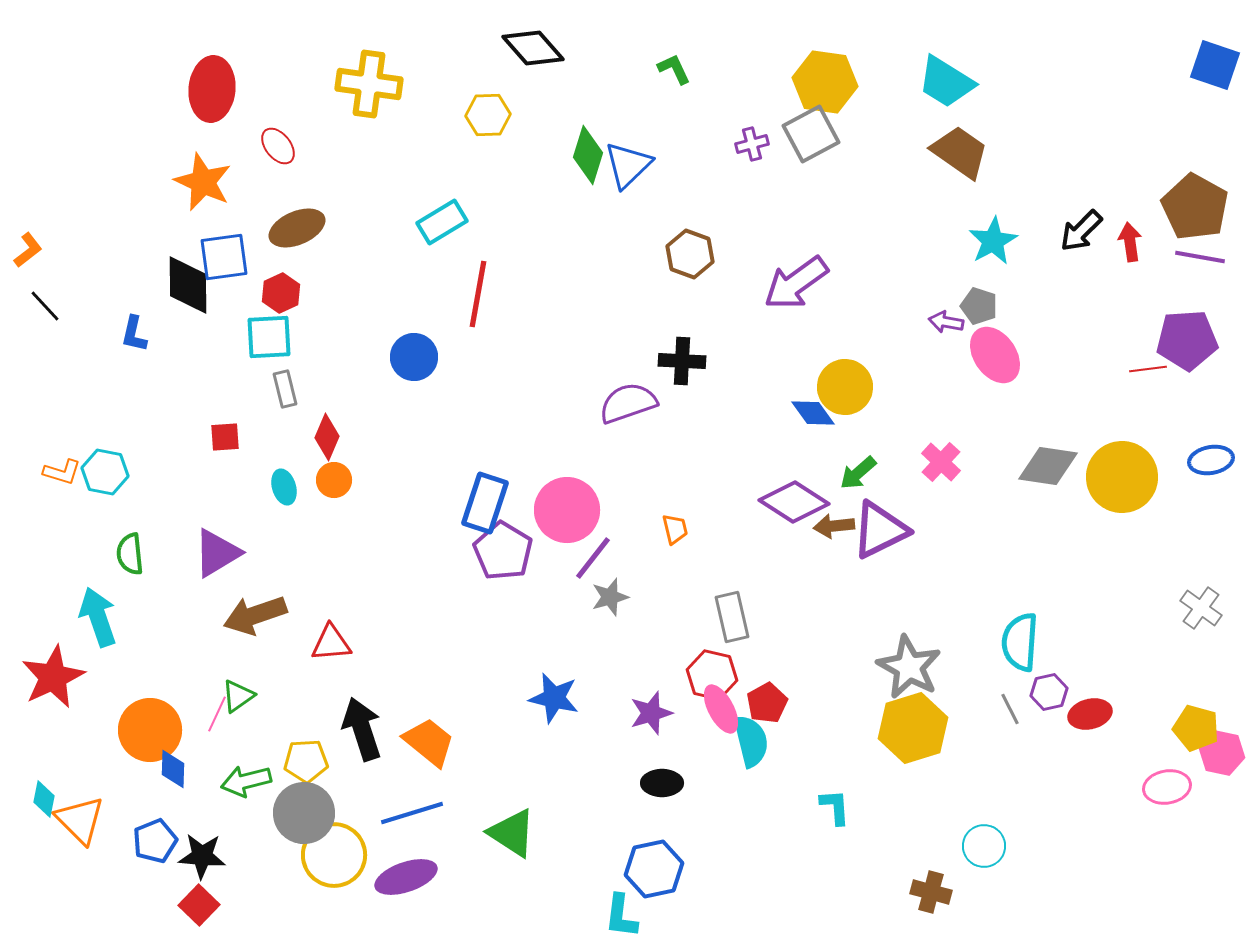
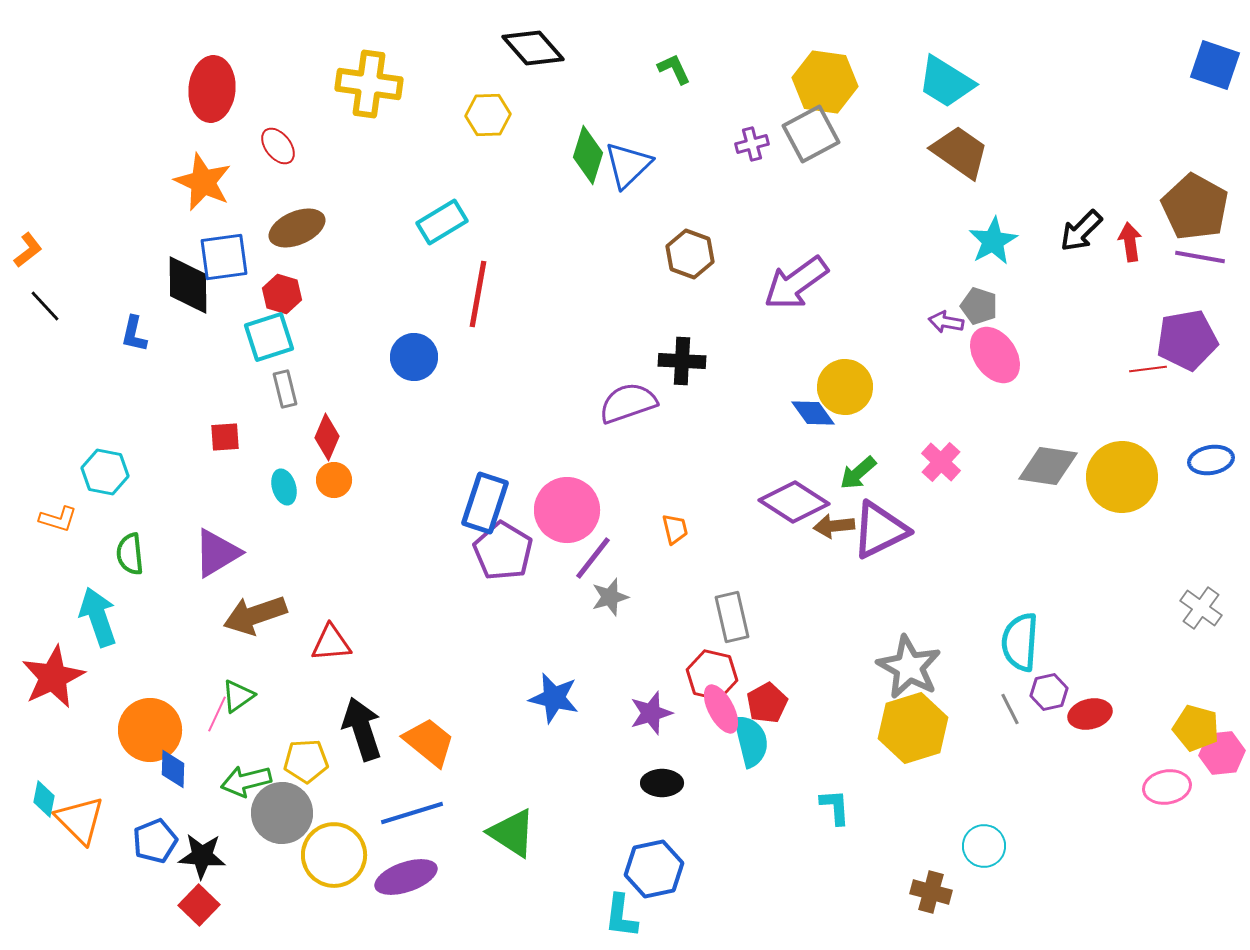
red hexagon at (281, 293): moved 1 px right, 1 px down; rotated 18 degrees counterclockwise
cyan square at (269, 337): rotated 15 degrees counterclockwise
purple pentagon at (1187, 340): rotated 6 degrees counterclockwise
orange L-shape at (62, 472): moved 4 px left, 47 px down
pink hexagon at (1222, 753): rotated 18 degrees counterclockwise
gray circle at (304, 813): moved 22 px left
